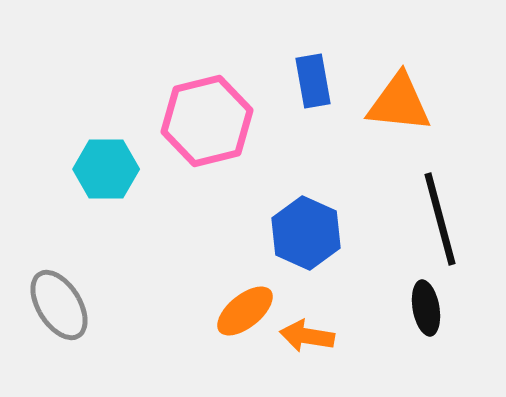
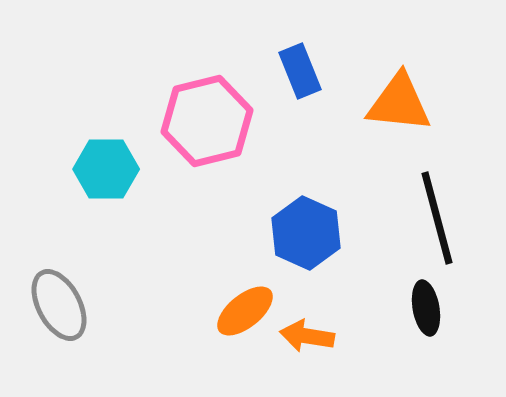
blue rectangle: moved 13 px left, 10 px up; rotated 12 degrees counterclockwise
black line: moved 3 px left, 1 px up
gray ellipse: rotated 4 degrees clockwise
